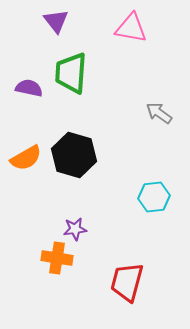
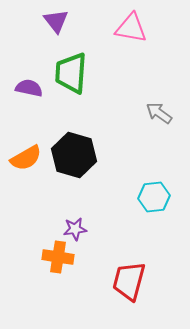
orange cross: moved 1 px right, 1 px up
red trapezoid: moved 2 px right, 1 px up
